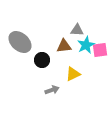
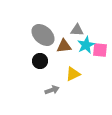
gray ellipse: moved 23 px right, 7 px up
pink square: rotated 14 degrees clockwise
black circle: moved 2 px left, 1 px down
